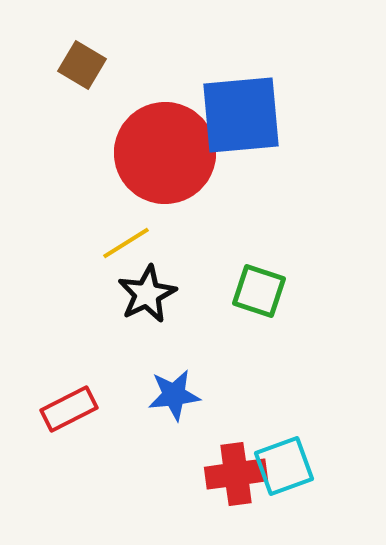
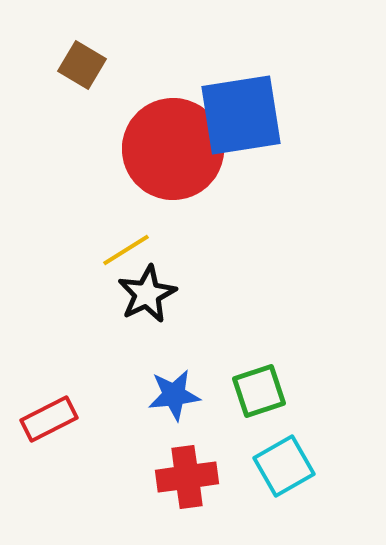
blue square: rotated 4 degrees counterclockwise
red circle: moved 8 px right, 4 px up
yellow line: moved 7 px down
green square: moved 100 px down; rotated 36 degrees counterclockwise
red rectangle: moved 20 px left, 10 px down
cyan square: rotated 10 degrees counterclockwise
red cross: moved 49 px left, 3 px down
